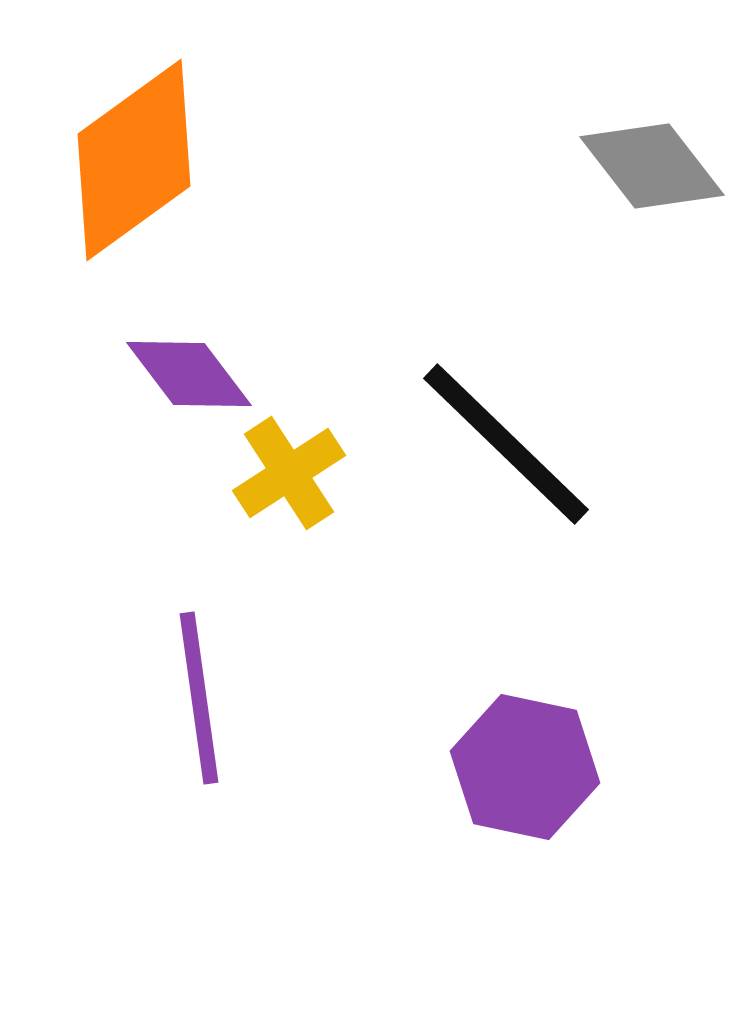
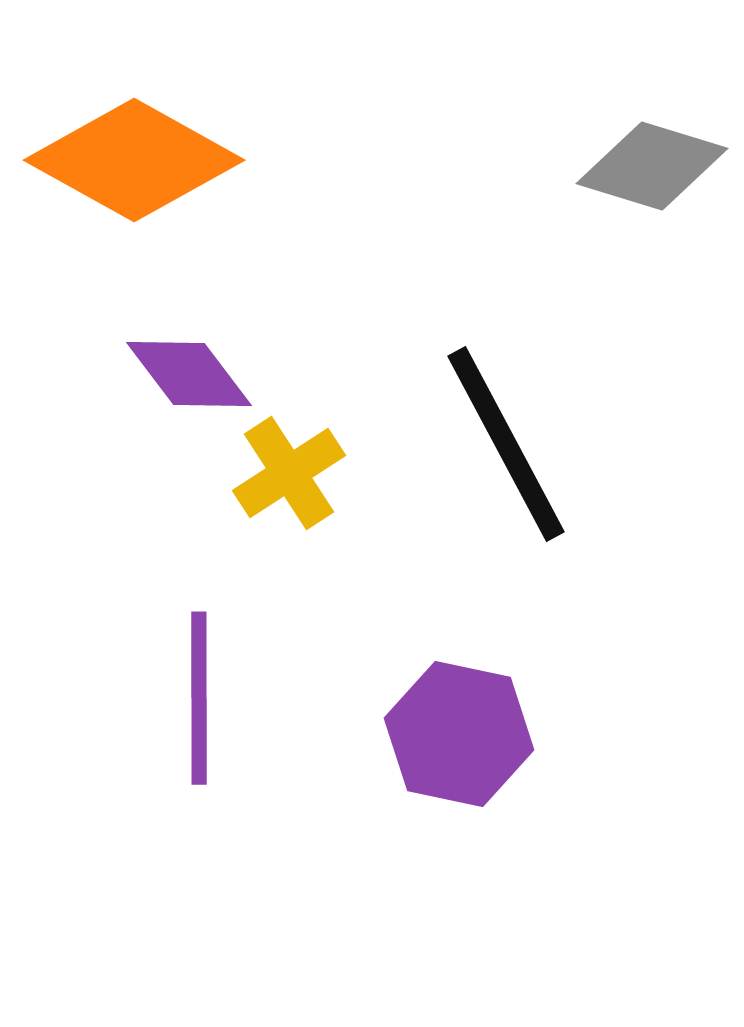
orange diamond: rotated 65 degrees clockwise
gray diamond: rotated 35 degrees counterclockwise
black line: rotated 18 degrees clockwise
purple line: rotated 8 degrees clockwise
purple hexagon: moved 66 px left, 33 px up
